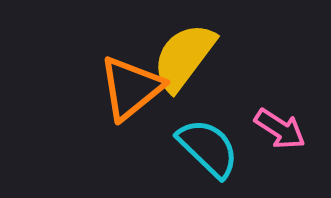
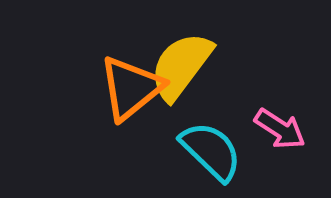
yellow semicircle: moved 3 px left, 9 px down
cyan semicircle: moved 3 px right, 3 px down
